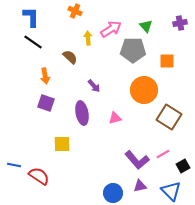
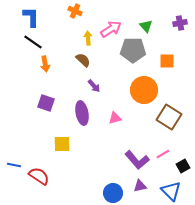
brown semicircle: moved 13 px right, 3 px down
orange arrow: moved 12 px up
